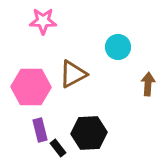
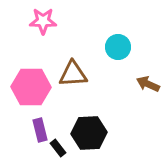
brown triangle: rotated 24 degrees clockwise
brown arrow: rotated 70 degrees counterclockwise
